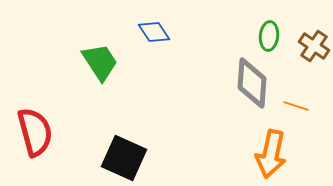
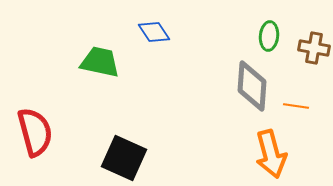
brown cross: moved 2 px down; rotated 24 degrees counterclockwise
green trapezoid: rotated 45 degrees counterclockwise
gray diamond: moved 3 px down
orange line: rotated 10 degrees counterclockwise
orange arrow: rotated 27 degrees counterclockwise
